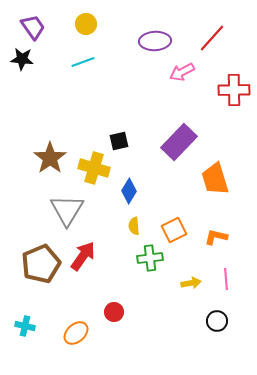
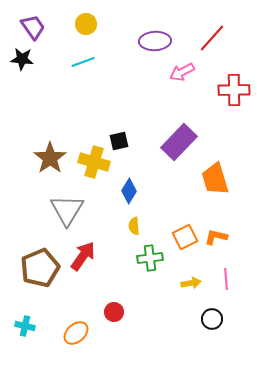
yellow cross: moved 6 px up
orange square: moved 11 px right, 7 px down
brown pentagon: moved 1 px left, 4 px down
black circle: moved 5 px left, 2 px up
